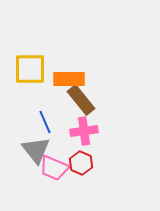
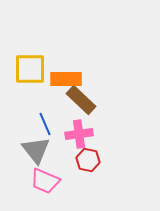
orange rectangle: moved 3 px left
brown rectangle: rotated 8 degrees counterclockwise
blue line: moved 2 px down
pink cross: moved 5 px left, 3 px down
red hexagon: moved 7 px right, 3 px up; rotated 10 degrees counterclockwise
pink trapezoid: moved 9 px left, 13 px down
